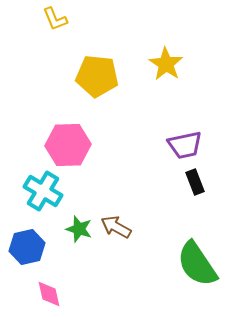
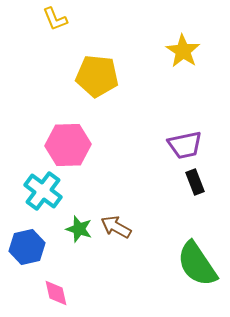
yellow star: moved 17 px right, 13 px up
cyan cross: rotated 6 degrees clockwise
pink diamond: moved 7 px right, 1 px up
